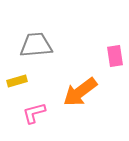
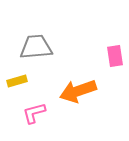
gray trapezoid: moved 2 px down
orange arrow: moved 2 px left, 1 px up; rotated 18 degrees clockwise
